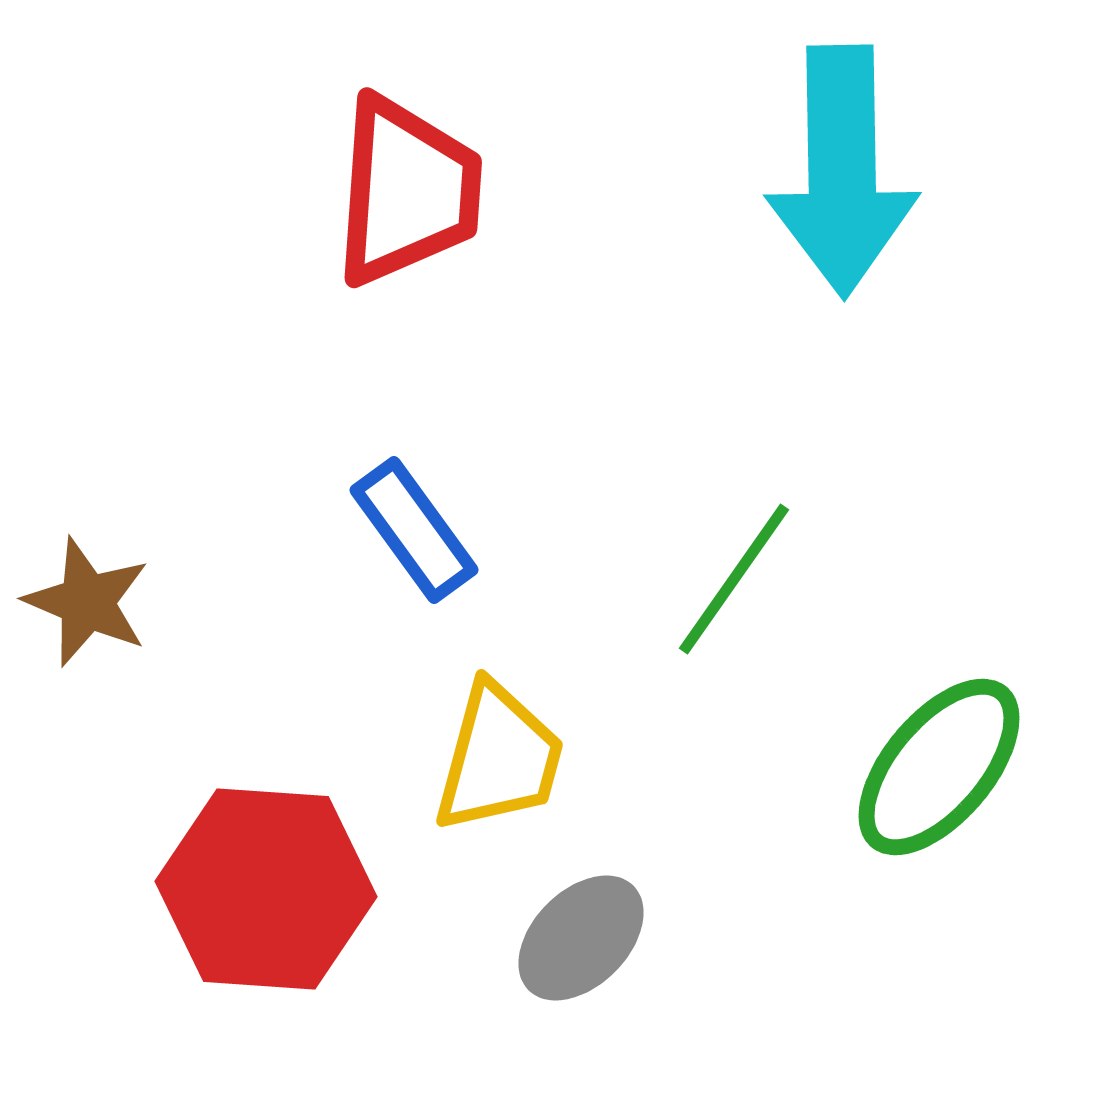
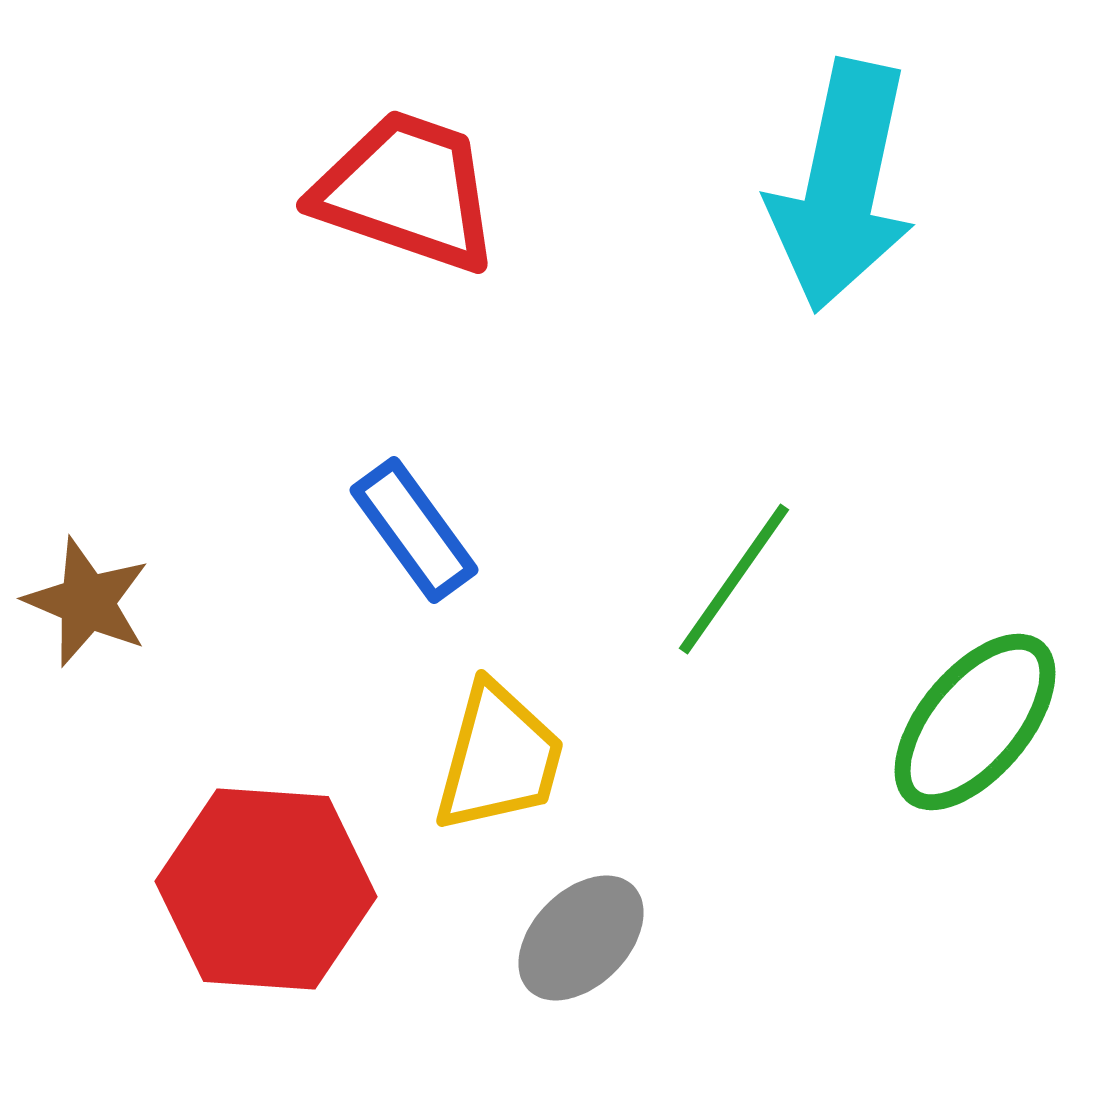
cyan arrow: moved 15 px down; rotated 13 degrees clockwise
red trapezoid: rotated 75 degrees counterclockwise
green ellipse: moved 36 px right, 45 px up
